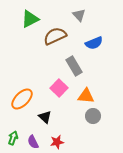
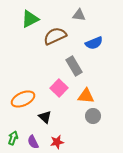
gray triangle: rotated 40 degrees counterclockwise
orange ellipse: moved 1 px right; rotated 20 degrees clockwise
